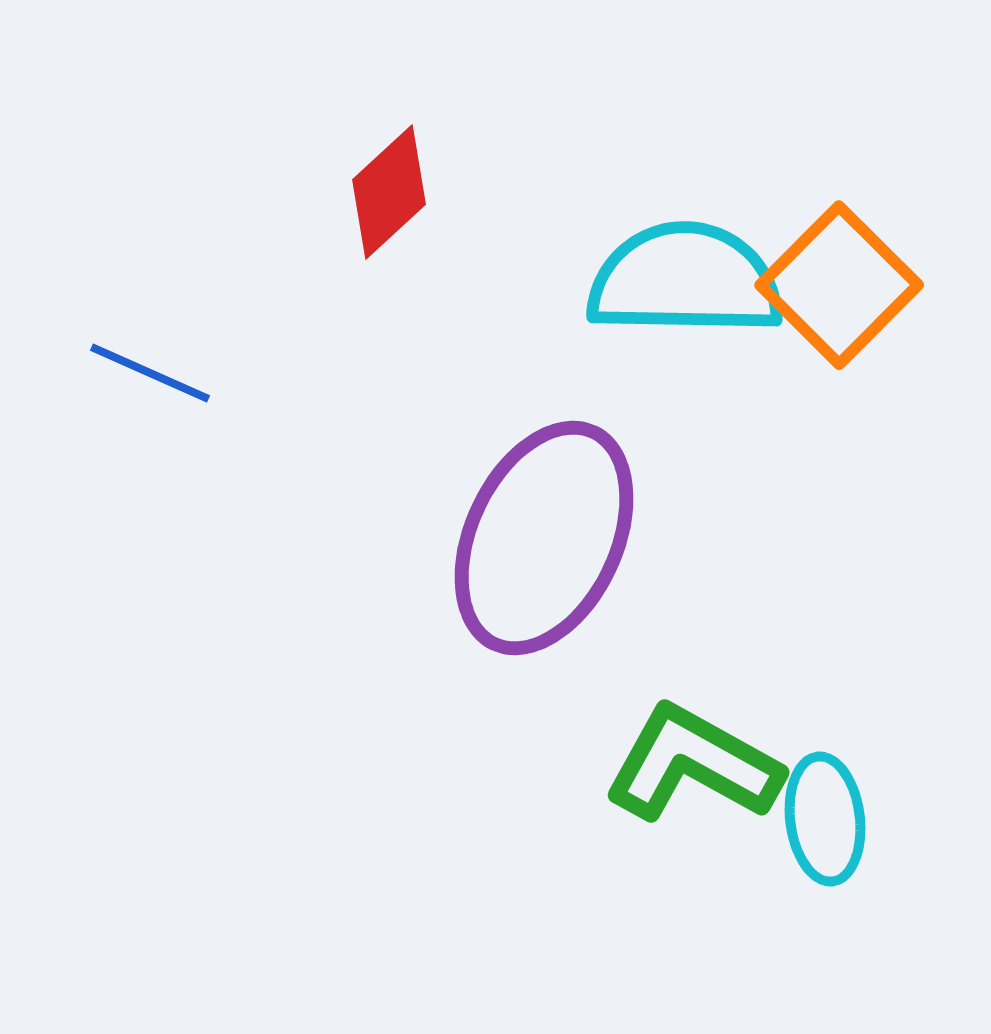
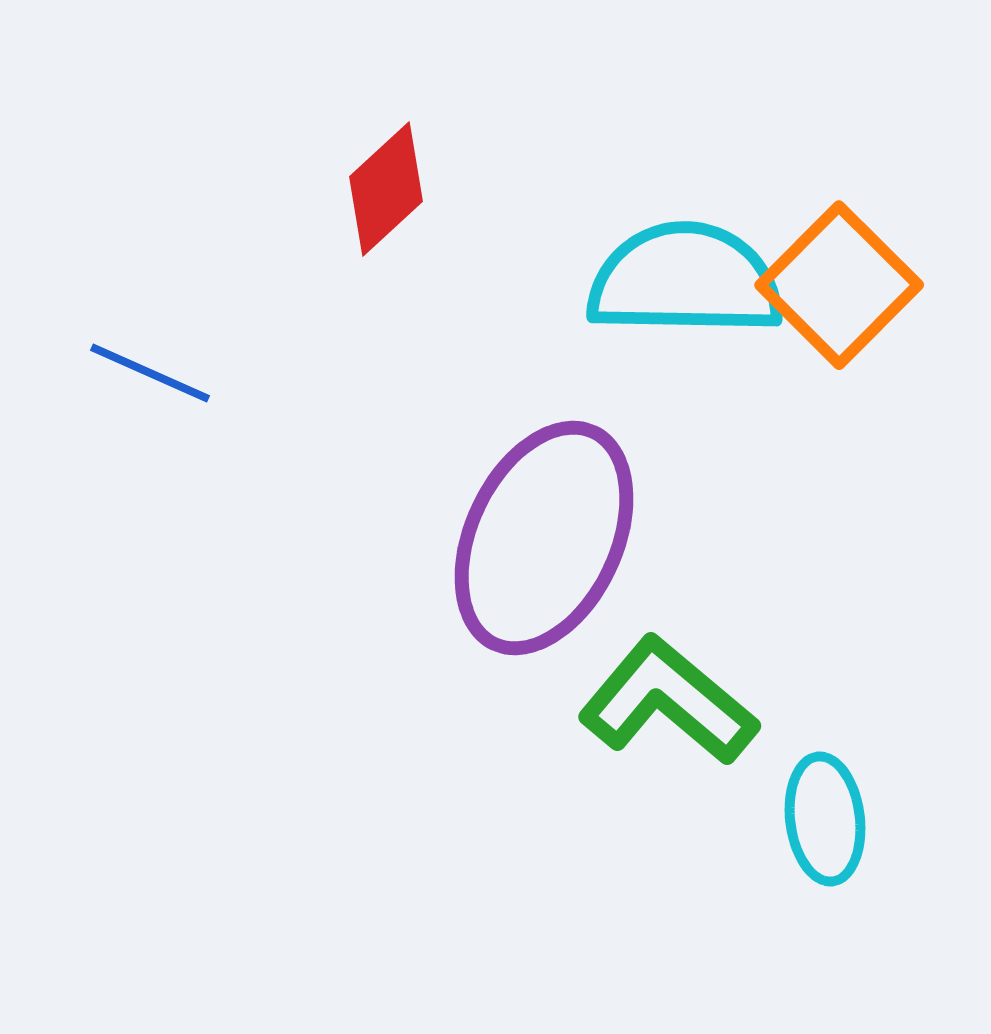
red diamond: moved 3 px left, 3 px up
green L-shape: moved 25 px left, 63 px up; rotated 11 degrees clockwise
